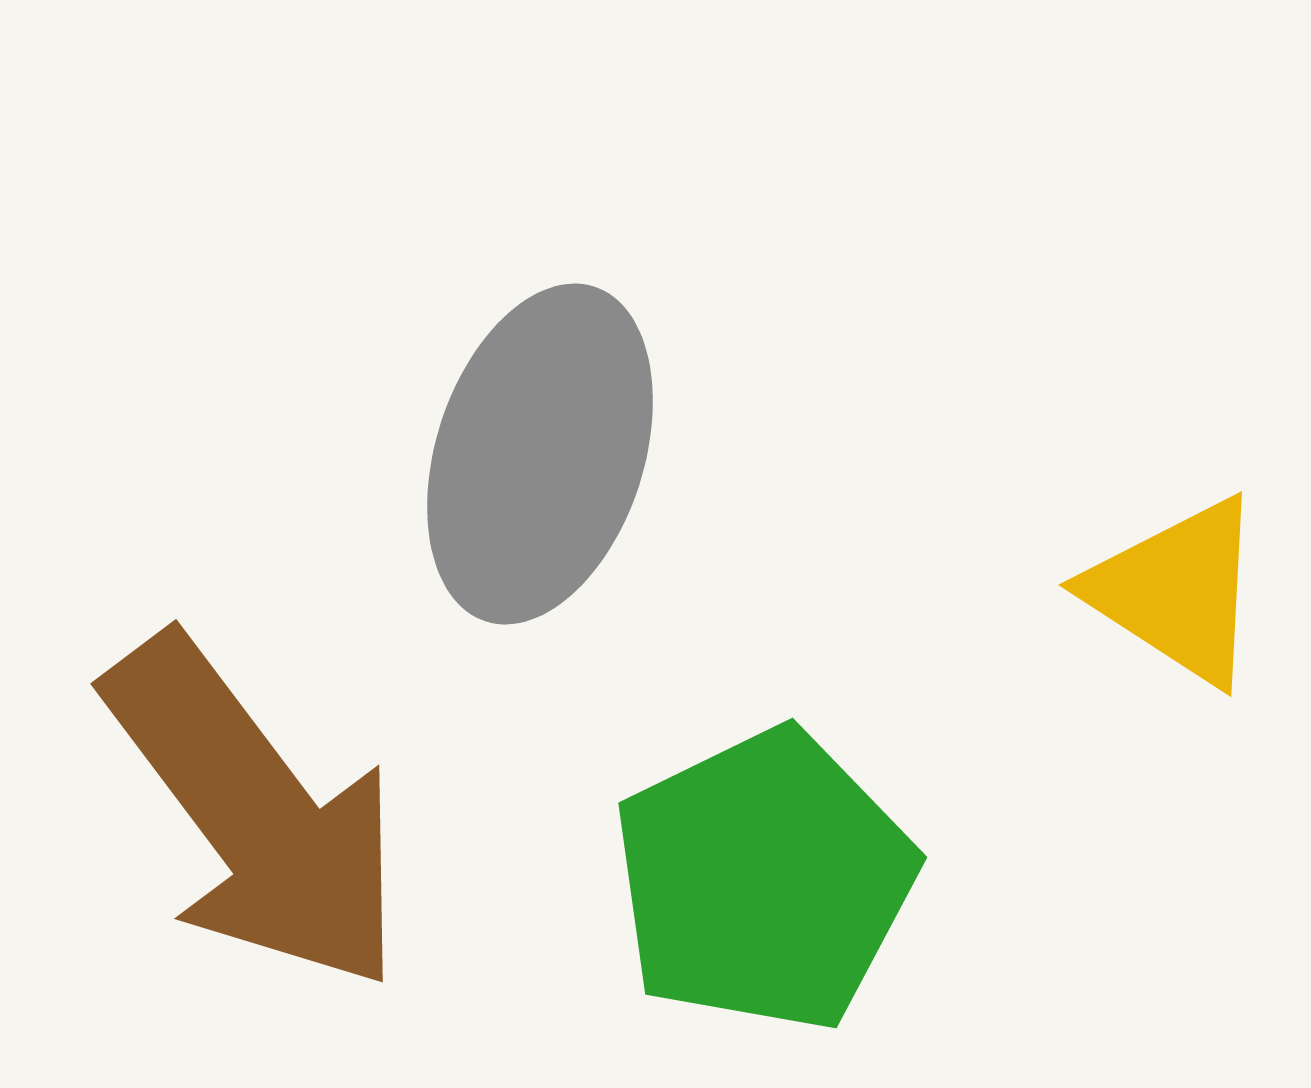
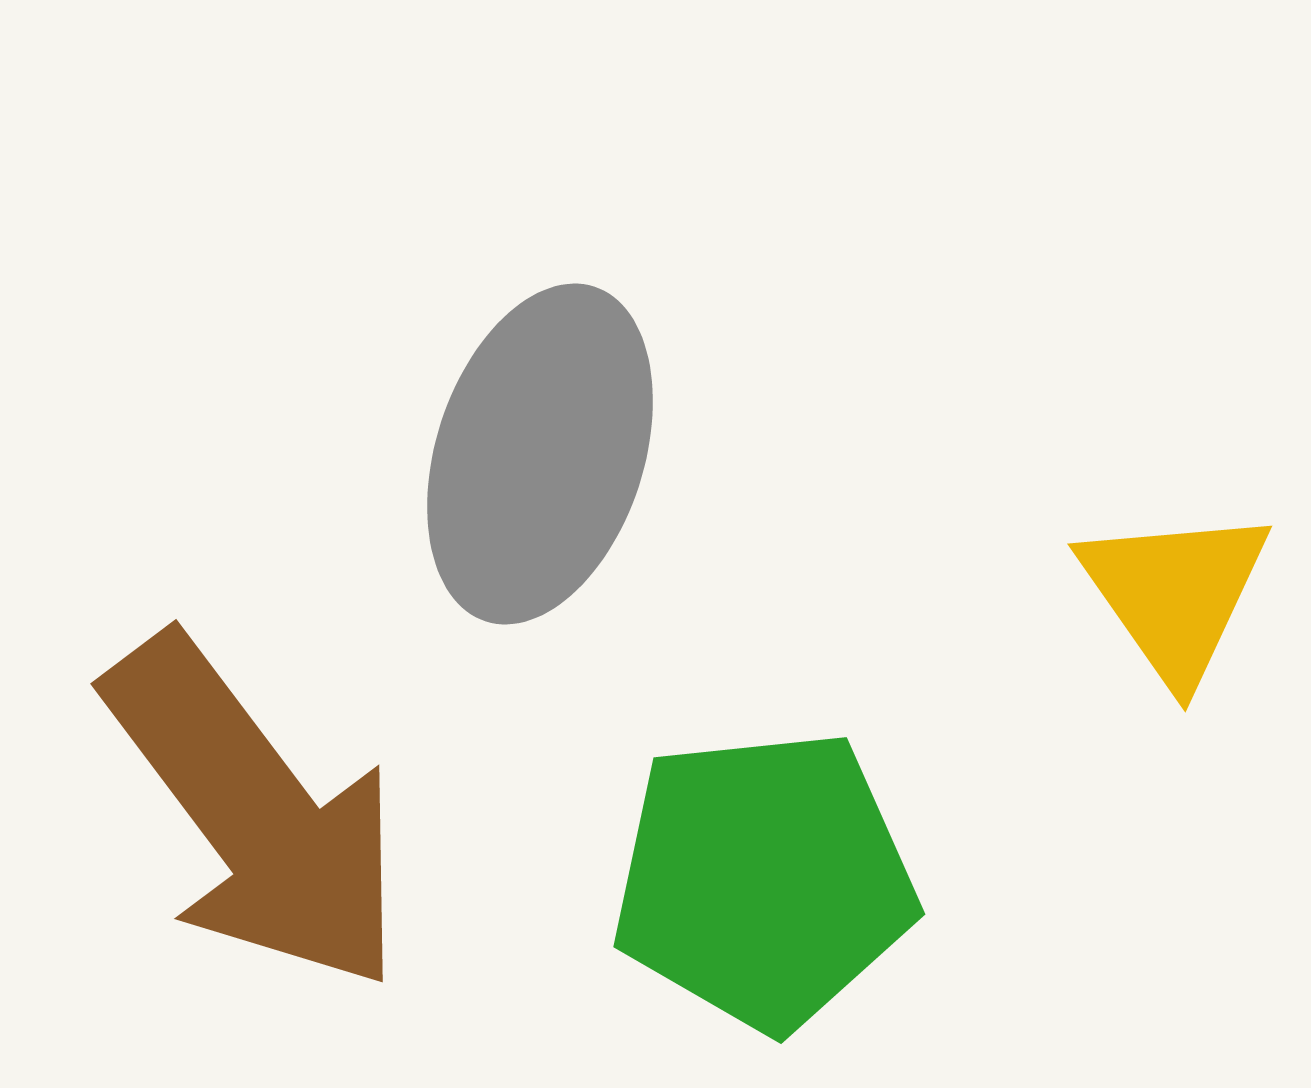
yellow triangle: moved 2 px left, 3 px down; rotated 22 degrees clockwise
green pentagon: rotated 20 degrees clockwise
